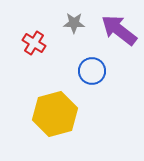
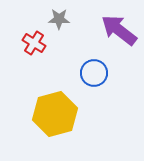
gray star: moved 15 px left, 4 px up
blue circle: moved 2 px right, 2 px down
